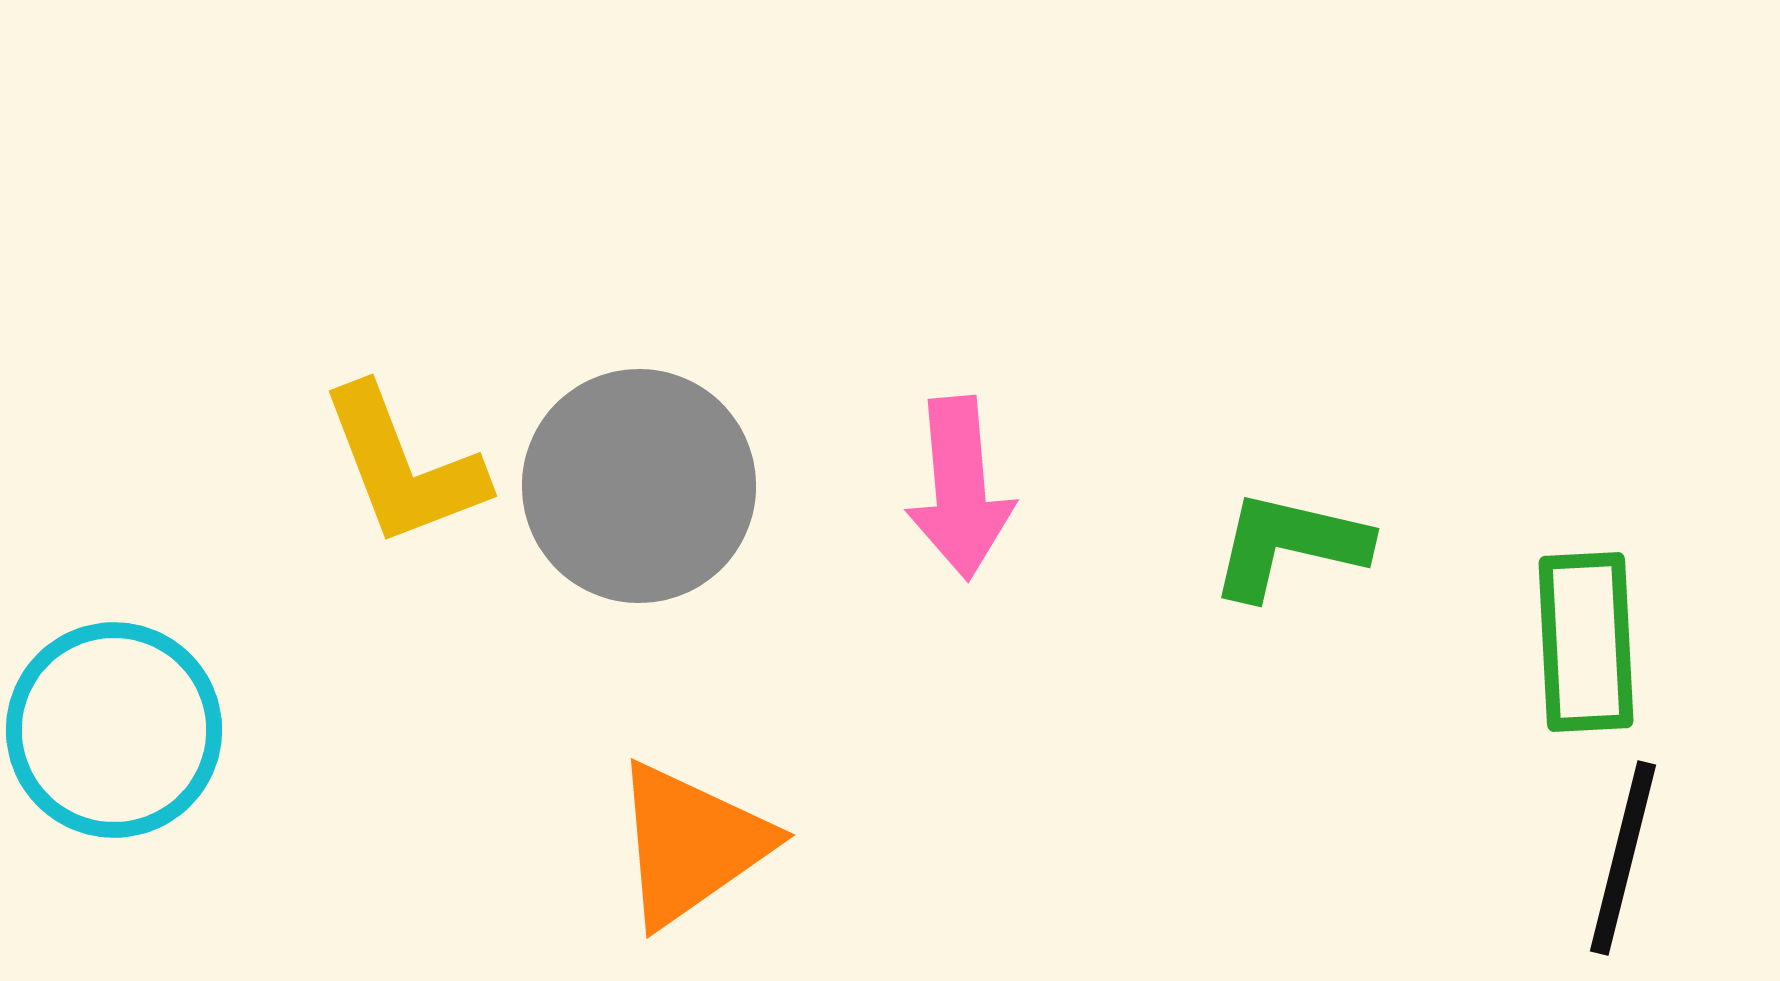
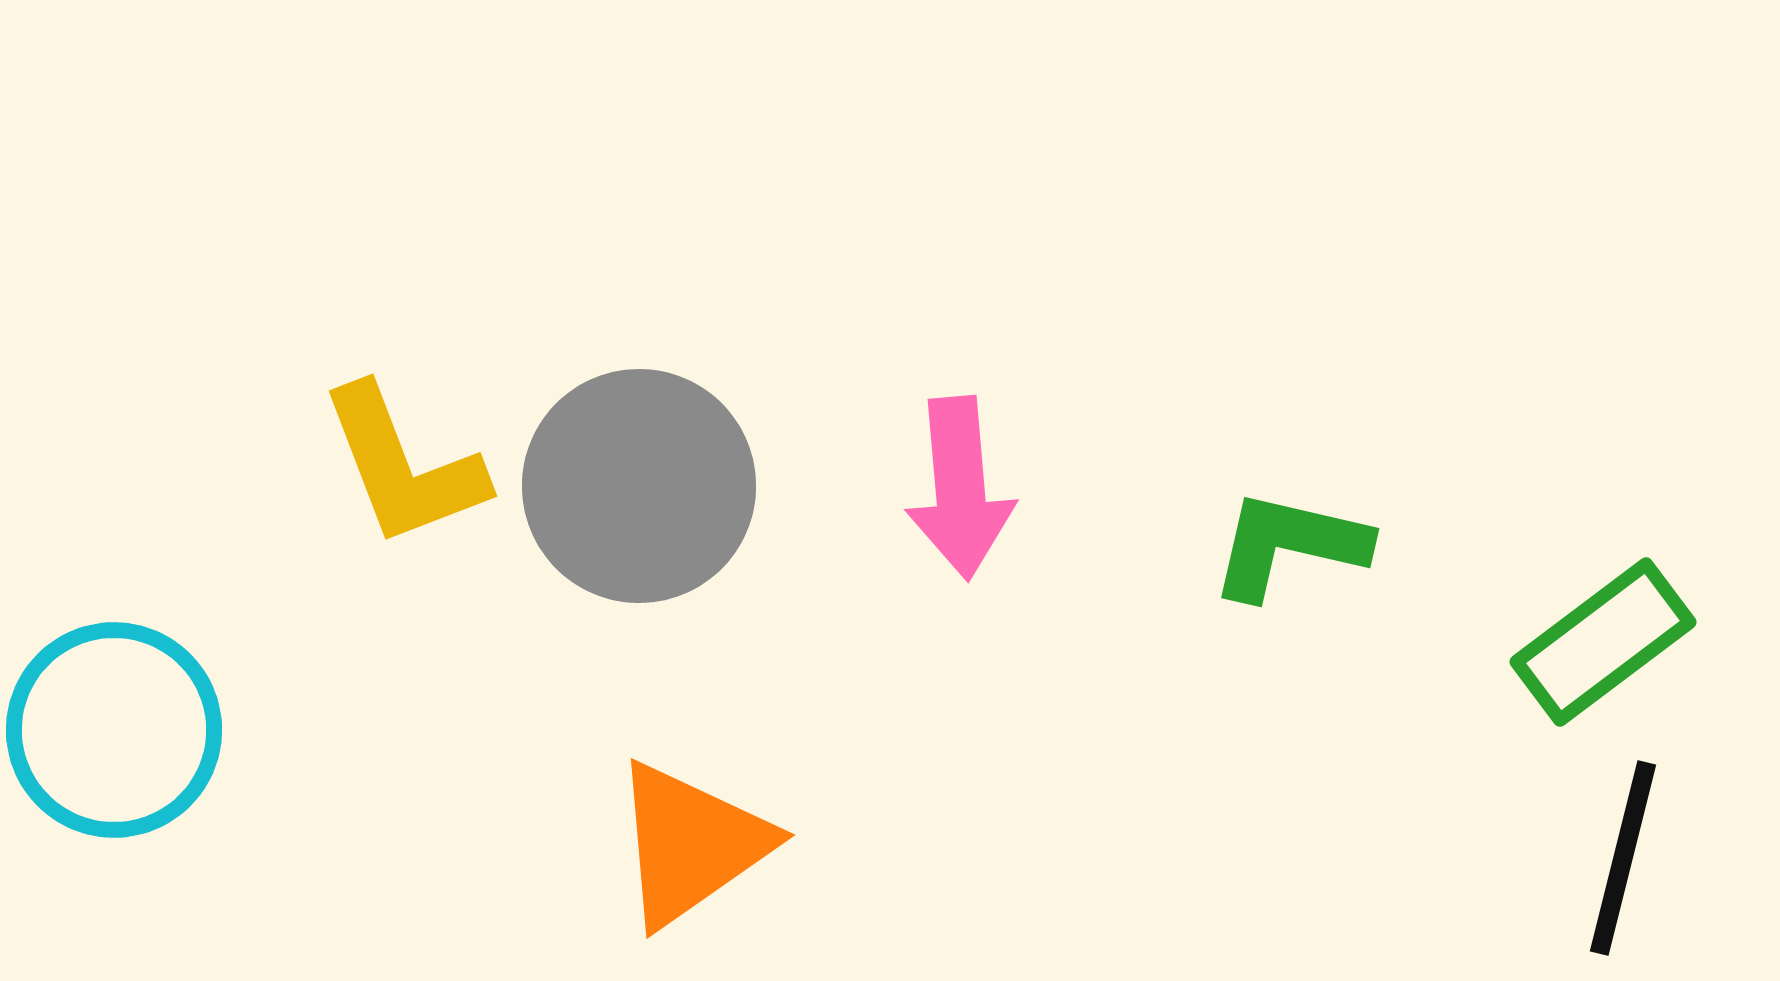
green rectangle: moved 17 px right; rotated 56 degrees clockwise
